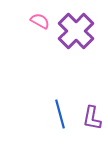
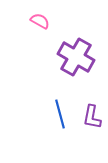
purple cross: moved 26 px down; rotated 15 degrees counterclockwise
purple L-shape: moved 1 px up
